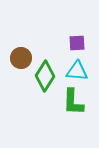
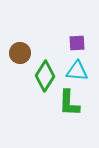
brown circle: moved 1 px left, 5 px up
green L-shape: moved 4 px left, 1 px down
